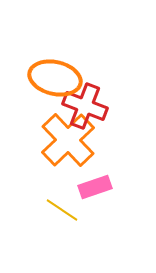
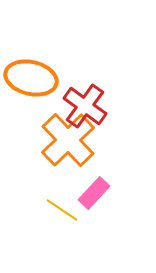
orange ellipse: moved 24 px left
red cross: rotated 15 degrees clockwise
pink rectangle: moved 1 px left, 6 px down; rotated 28 degrees counterclockwise
